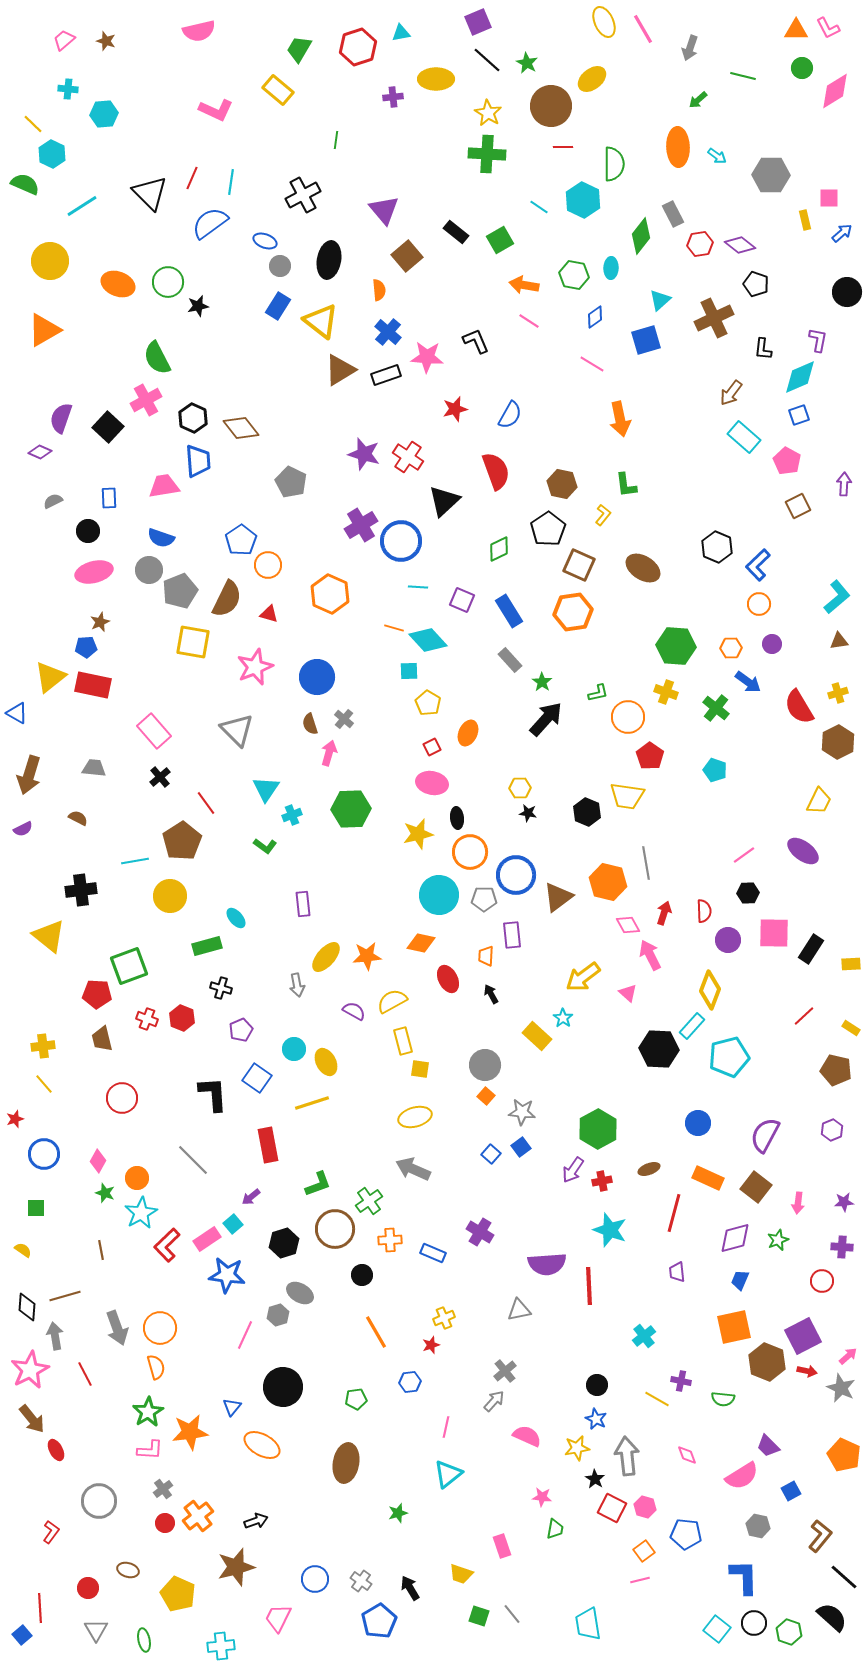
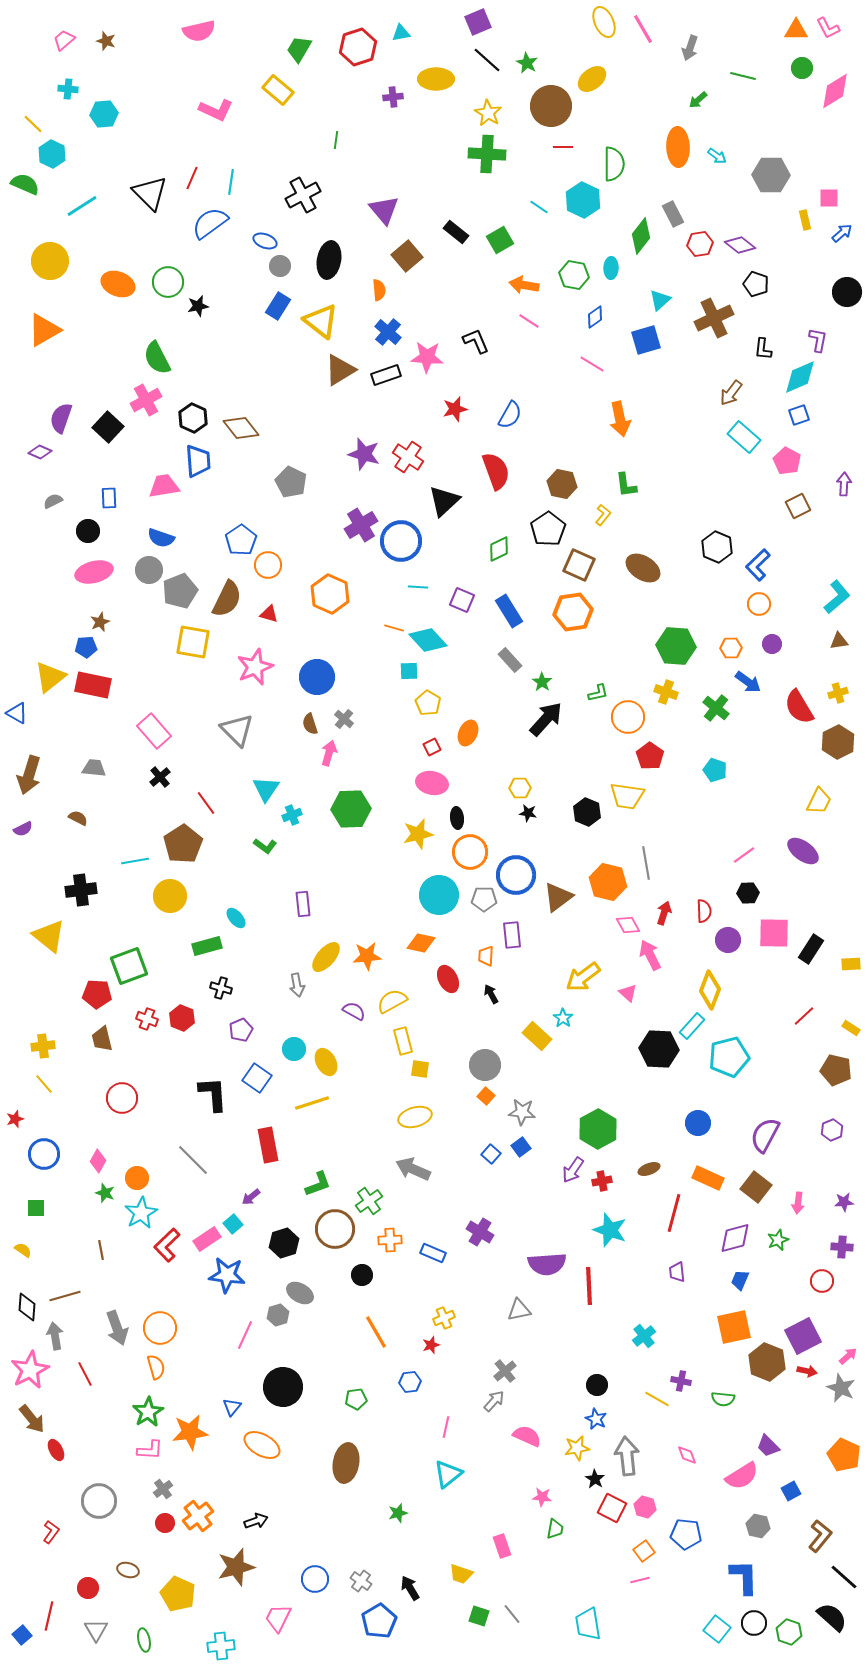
brown pentagon at (182, 841): moved 1 px right, 3 px down
red line at (40, 1608): moved 9 px right, 8 px down; rotated 16 degrees clockwise
